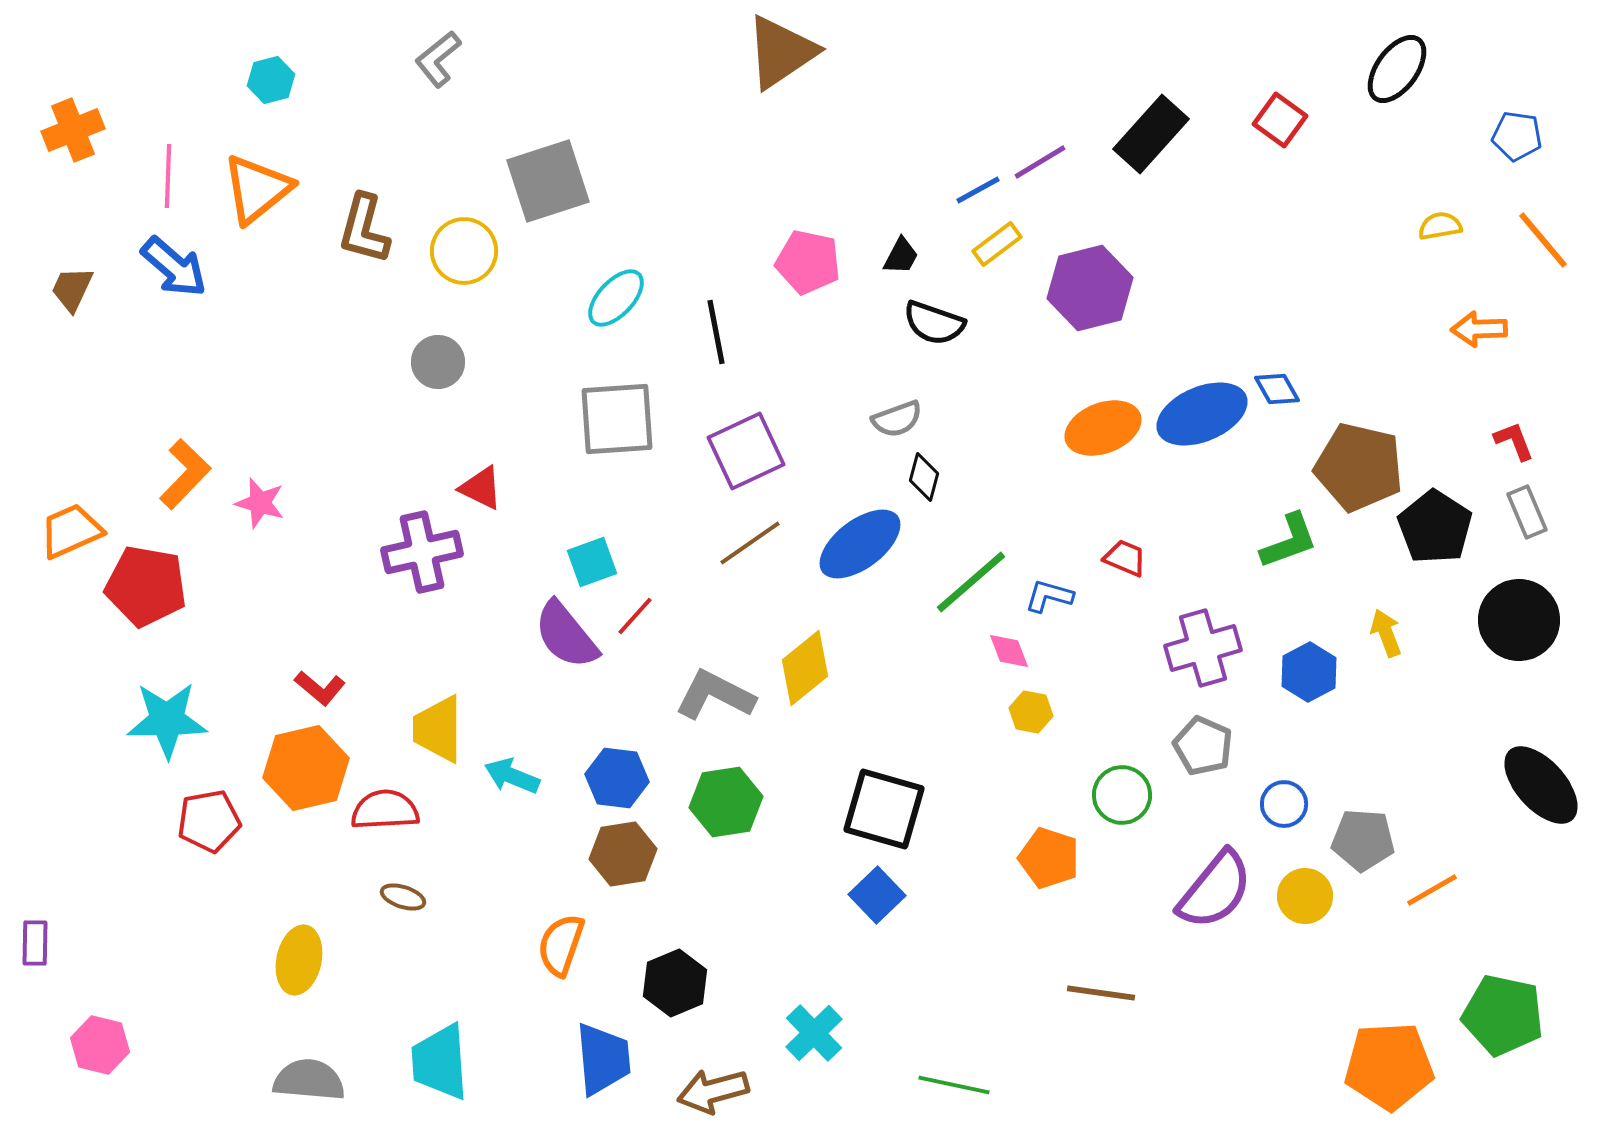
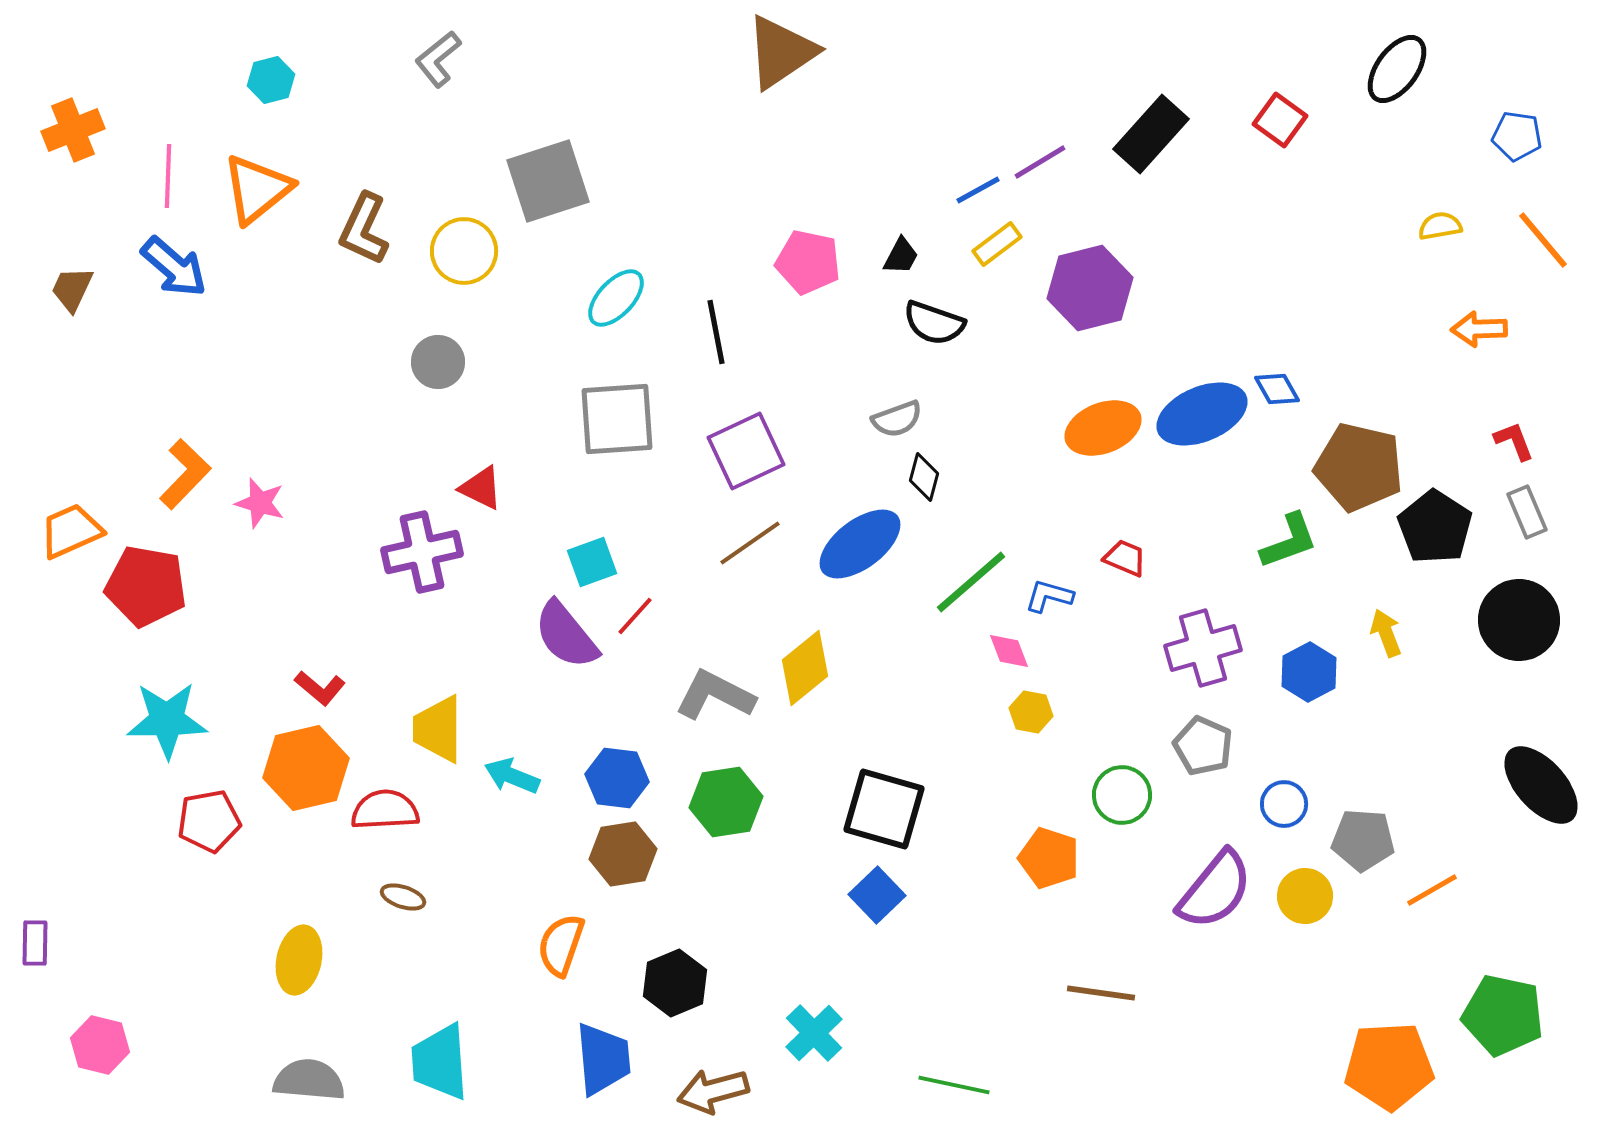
brown L-shape at (364, 229): rotated 10 degrees clockwise
